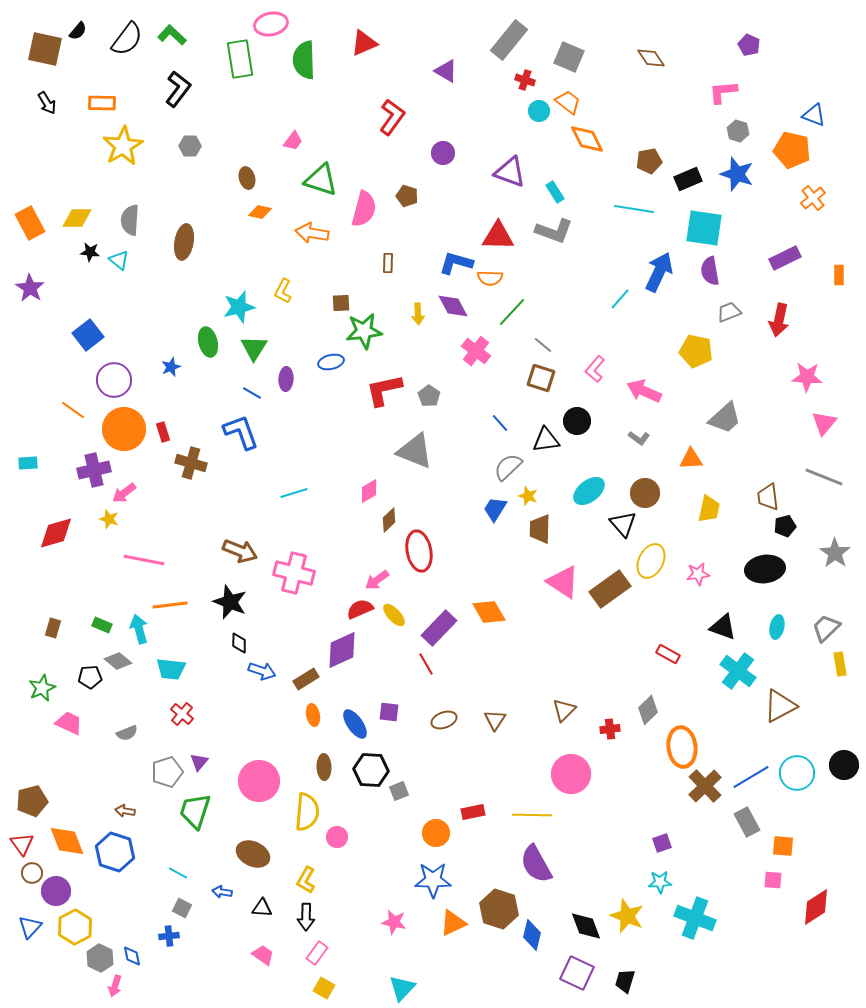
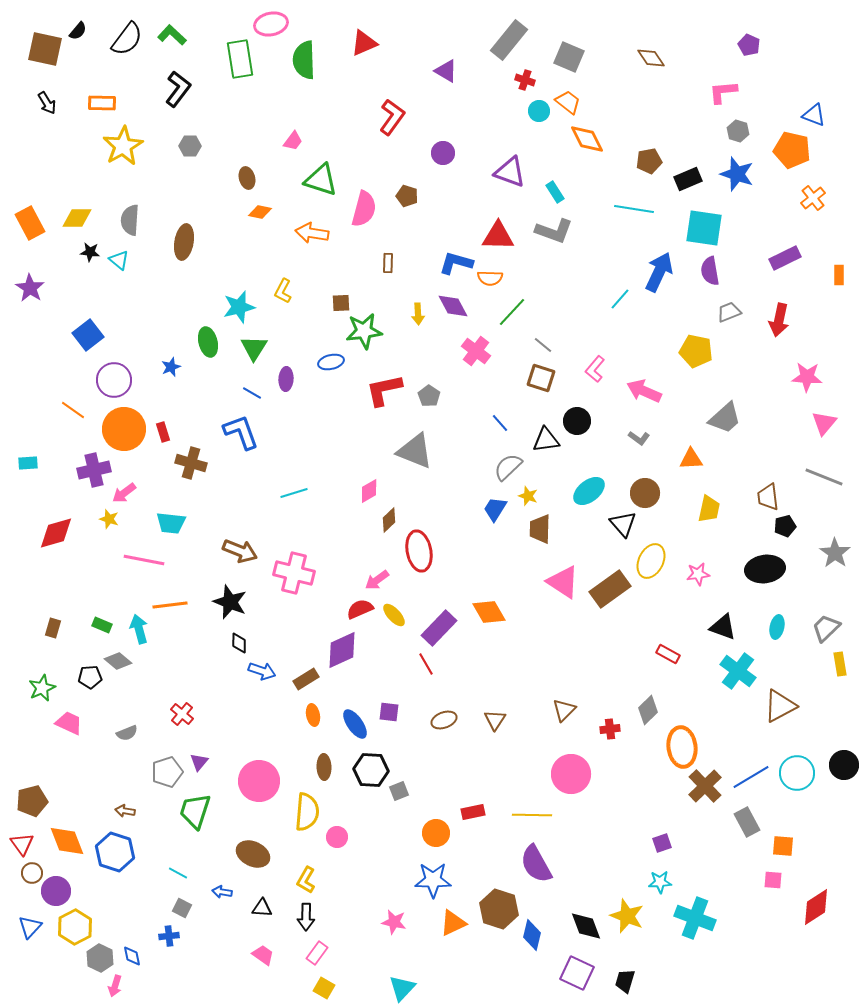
cyan trapezoid at (171, 669): moved 146 px up
